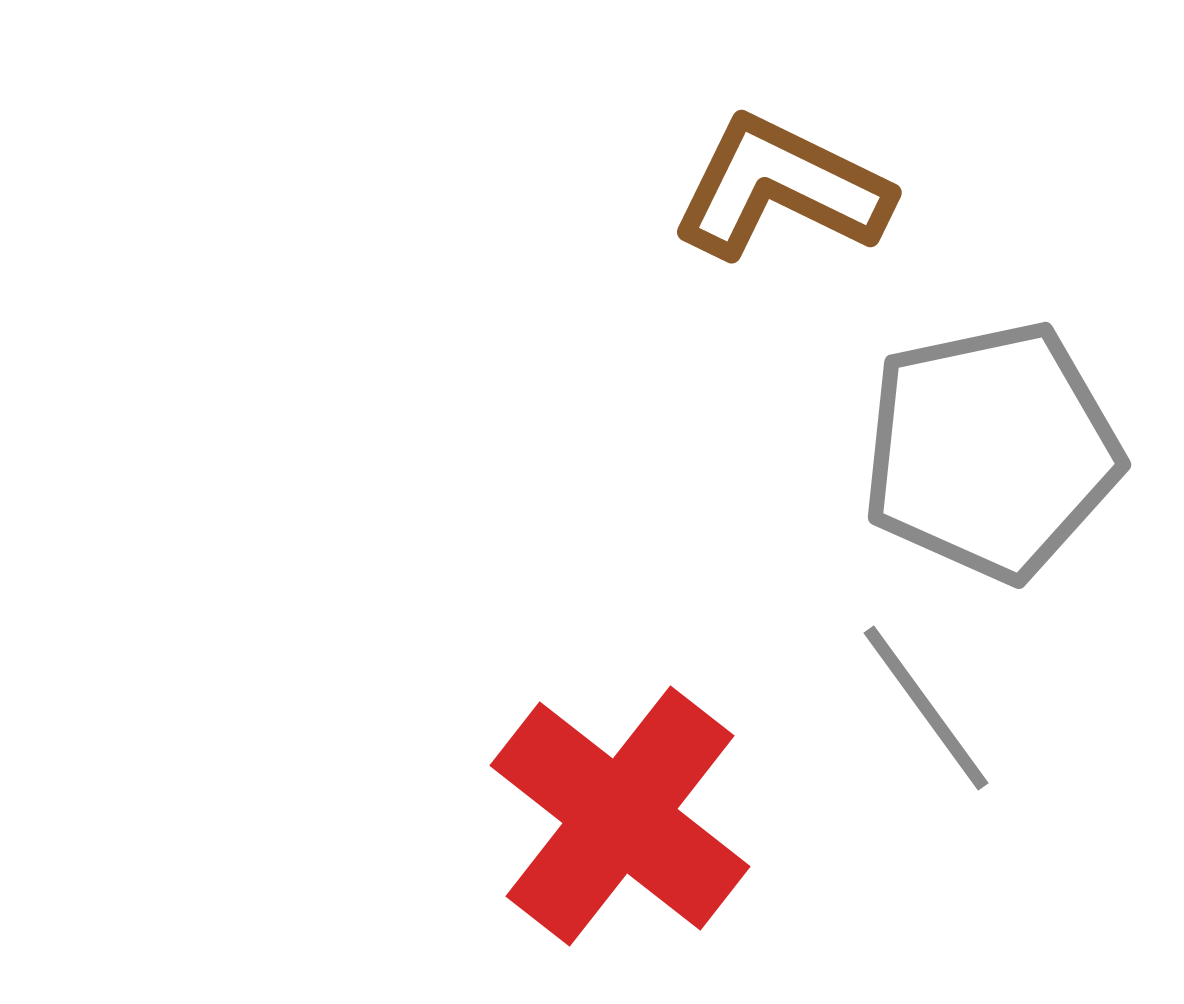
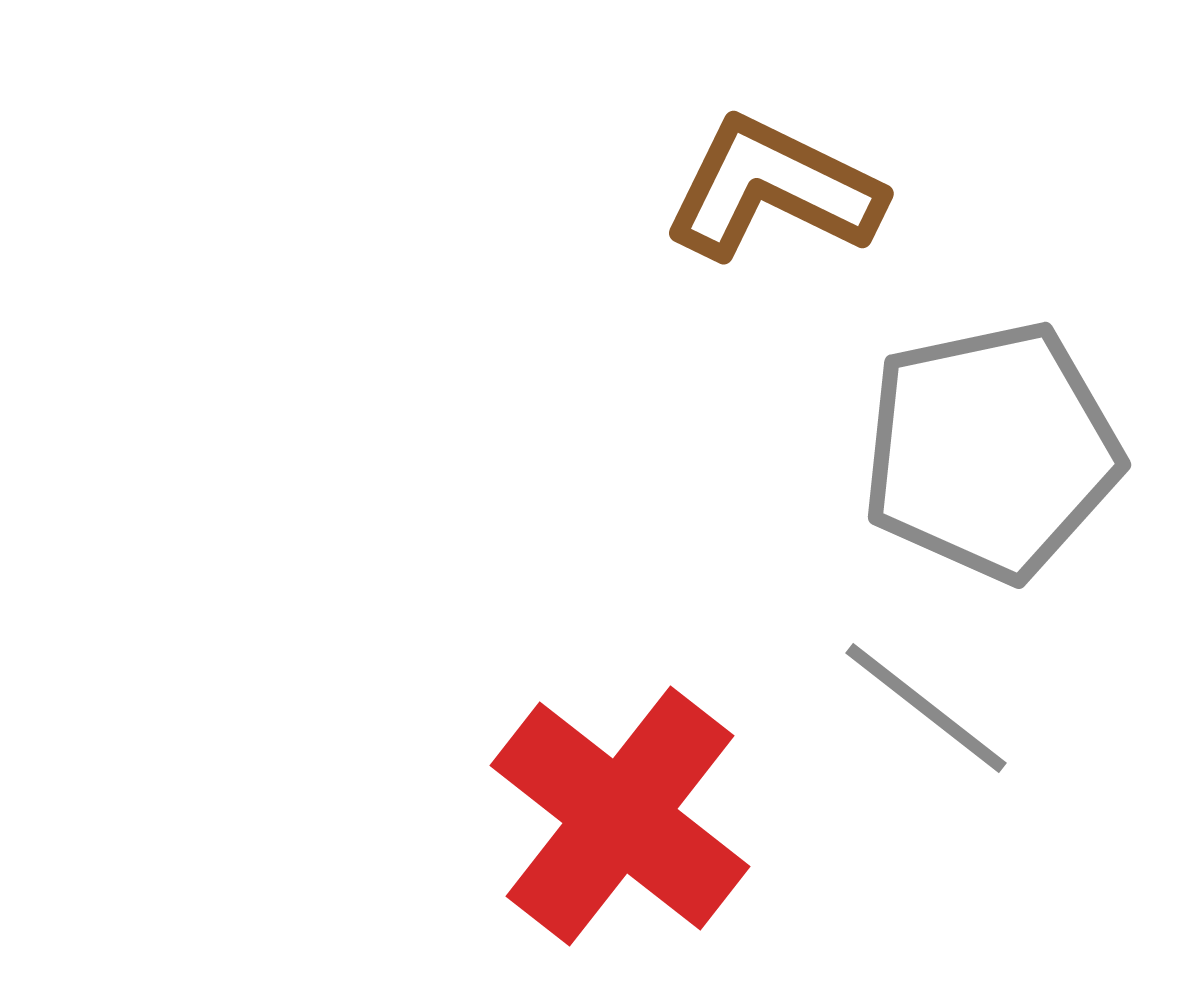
brown L-shape: moved 8 px left, 1 px down
gray line: rotated 16 degrees counterclockwise
